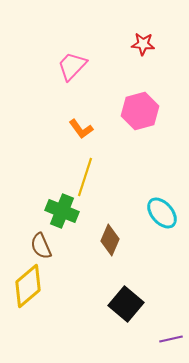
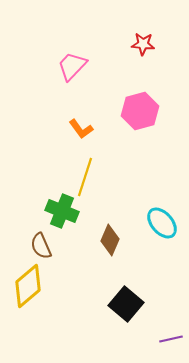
cyan ellipse: moved 10 px down
